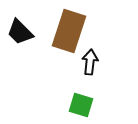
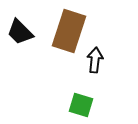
black arrow: moved 5 px right, 2 px up
